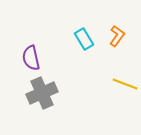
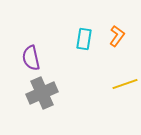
cyan rectangle: rotated 40 degrees clockwise
yellow line: rotated 40 degrees counterclockwise
